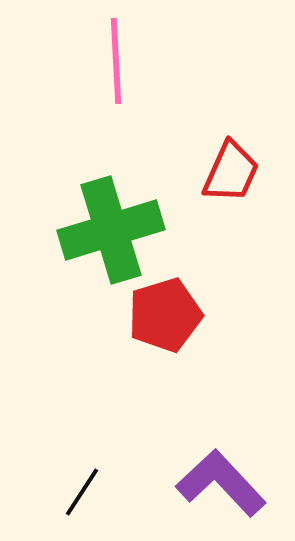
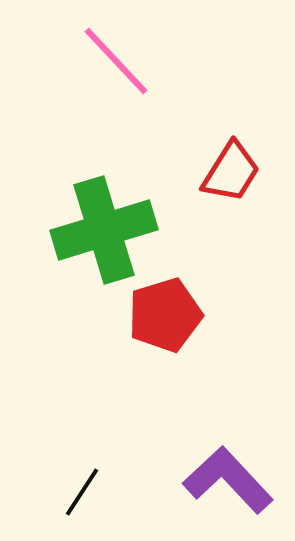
pink line: rotated 40 degrees counterclockwise
red trapezoid: rotated 8 degrees clockwise
green cross: moved 7 px left
purple L-shape: moved 7 px right, 3 px up
